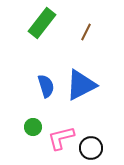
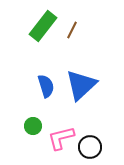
green rectangle: moved 1 px right, 3 px down
brown line: moved 14 px left, 2 px up
blue triangle: rotated 16 degrees counterclockwise
green circle: moved 1 px up
black circle: moved 1 px left, 1 px up
